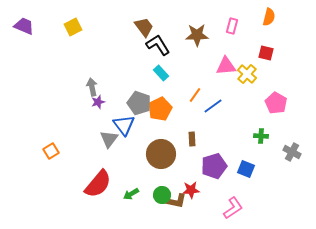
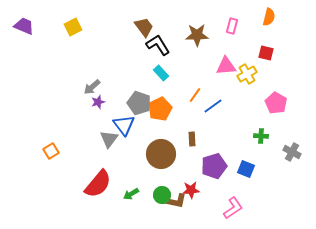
yellow cross: rotated 18 degrees clockwise
gray arrow: rotated 120 degrees counterclockwise
